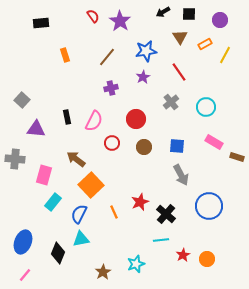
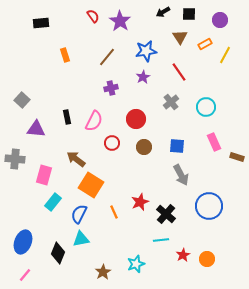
pink rectangle at (214, 142): rotated 36 degrees clockwise
orange square at (91, 185): rotated 15 degrees counterclockwise
